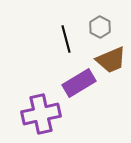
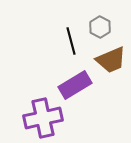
black line: moved 5 px right, 2 px down
purple rectangle: moved 4 px left, 2 px down
purple cross: moved 2 px right, 4 px down
